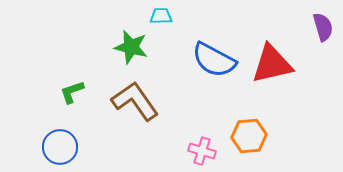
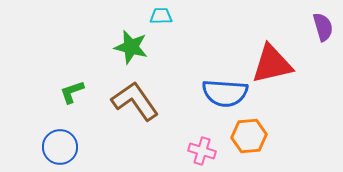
blue semicircle: moved 11 px right, 33 px down; rotated 24 degrees counterclockwise
